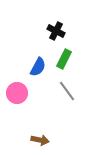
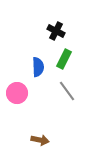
blue semicircle: rotated 30 degrees counterclockwise
